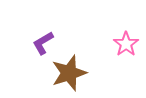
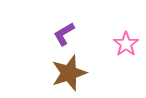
purple L-shape: moved 21 px right, 9 px up
